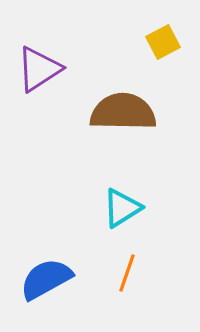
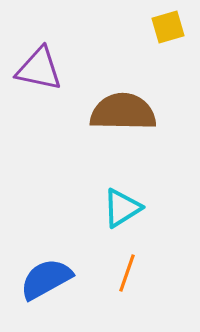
yellow square: moved 5 px right, 15 px up; rotated 12 degrees clockwise
purple triangle: rotated 45 degrees clockwise
